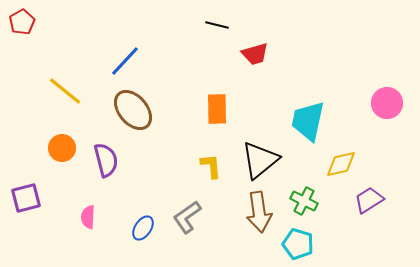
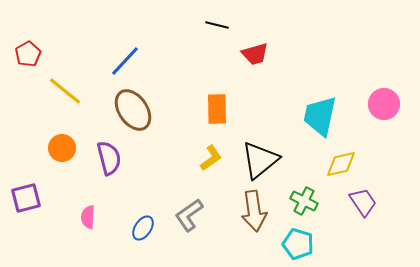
red pentagon: moved 6 px right, 32 px down
pink circle: moved 3 px left, 1 px down
brown ellipse: rotated 6 degrees clockwise
cyan trapezoid: moved 12 px right, 5 px up
purple semicircle: moved 3 px right, 2 px up
yellow L-shape: moved 8 px up; rotated 60 degrees clockwise
purple trapezoid: moved 6 px left, 2 px down; rotated 88 degrees clockwise
brown arrow: moved 5 px left, 1 px up
gray L-shape: moved 2 px right, 2 px up
